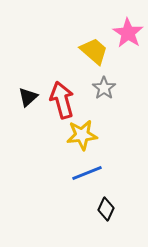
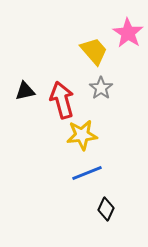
yellow trapezoid: rotated 8 degrees clockwise
gray star: moved 3 px left
black triangle: moved 3 px left, 6 px up; rotated 30 degrees clockwise
